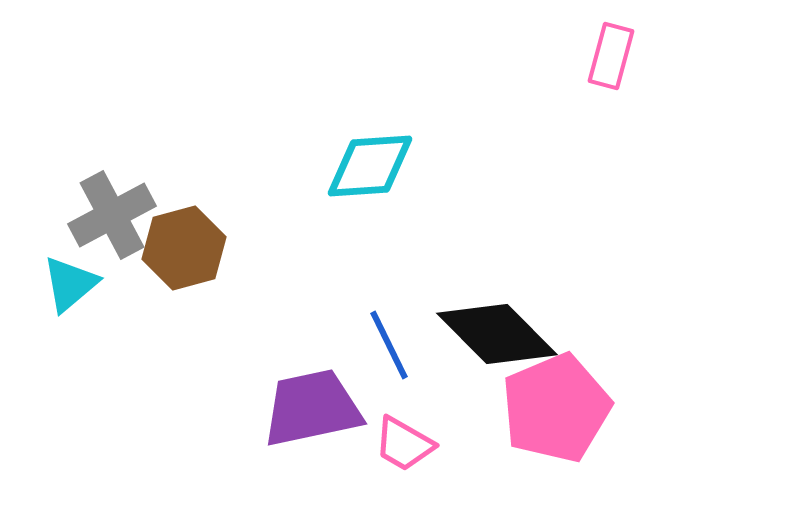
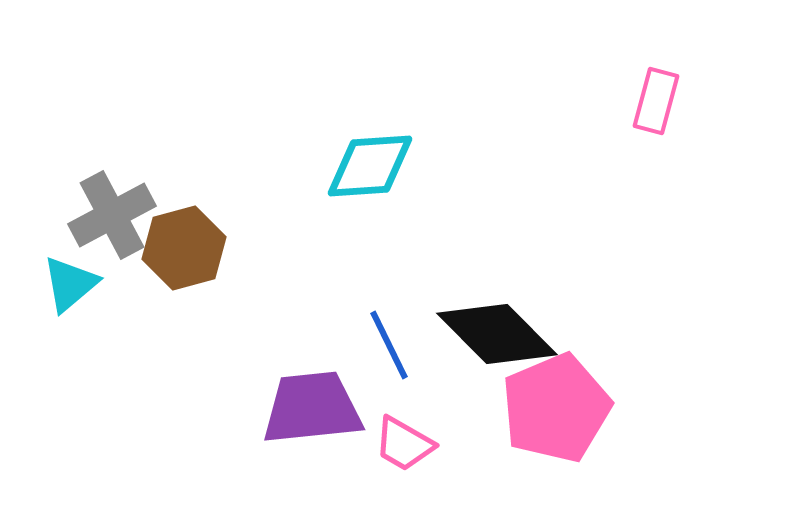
pink rectangle: moved 45 px right, 45 px down
purple trapezoid: rotated 6 degrees clockwise
